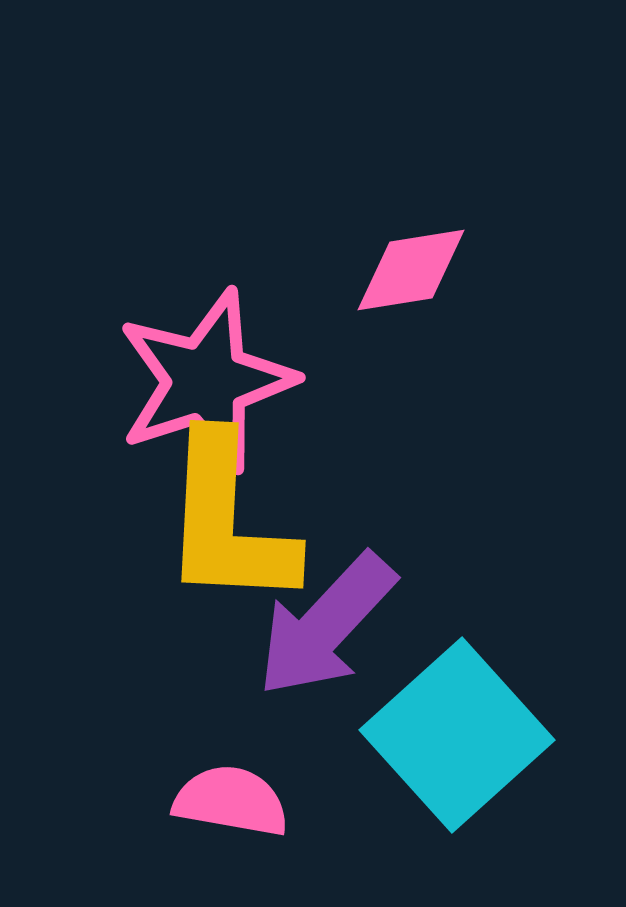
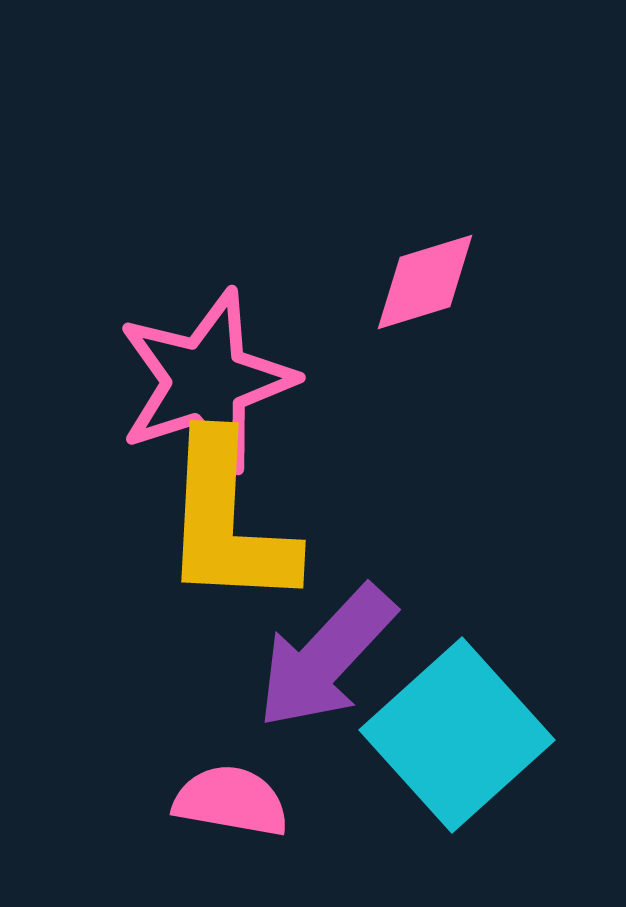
pink diamond: moved 14 px right, 12 px down; rotated 8 degrees counterclockwise
purple arrow: moved 32 px down
